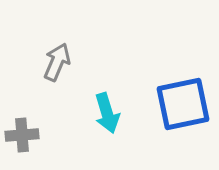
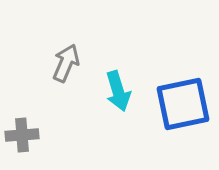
gray arrow: moved 9 px right, 1 px down
cyan arrow: moved 11 px right, 22 px up
